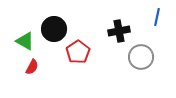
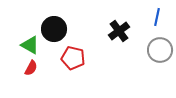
black cross: rotated 25 degrees counterclockwise
green triangle: moved 5 px right, 4 px down
red pentagon: moved 5 px left, 6 px down; rotated 25 degrees counterclockwise
gray circle: moved 19 px right, 7 px up
red semicircle: moved 1 px left, 1 px down
